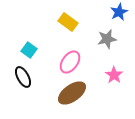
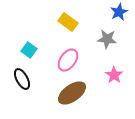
gray star: rotated 18 degrees clockwise
pink ellipse: moved 2 px left, 2 px up
black ellipse: moved 1 px left, 2 px down
